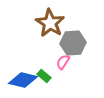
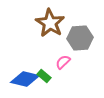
gray hexagon: moved 7 px right, 5 px up
pink semicircle: rotated 14 degrees clockwise
blue diamond: moved 2 px right, 1 px up
